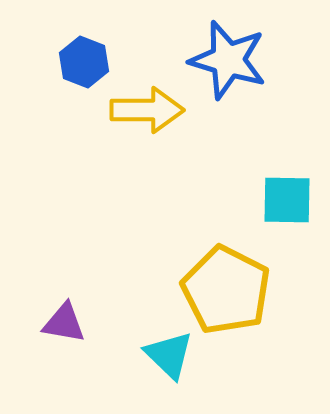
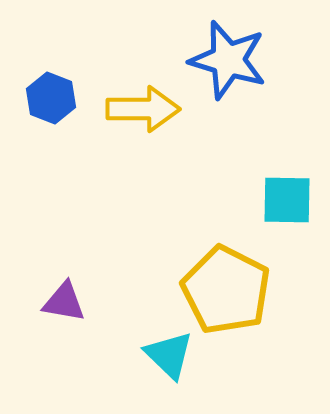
blue hexagon: moved 33 px left, 36 px down
yellow arrow: moved 4 px left, 1 px up
purple triangle: moved 21 px up
